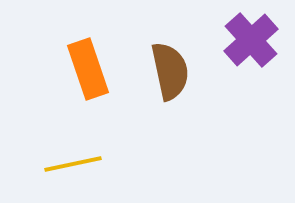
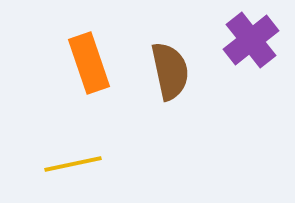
purple cross: rotated 4 degrees clockwise
orange rectangle: moved 1 px right, 6 px up
